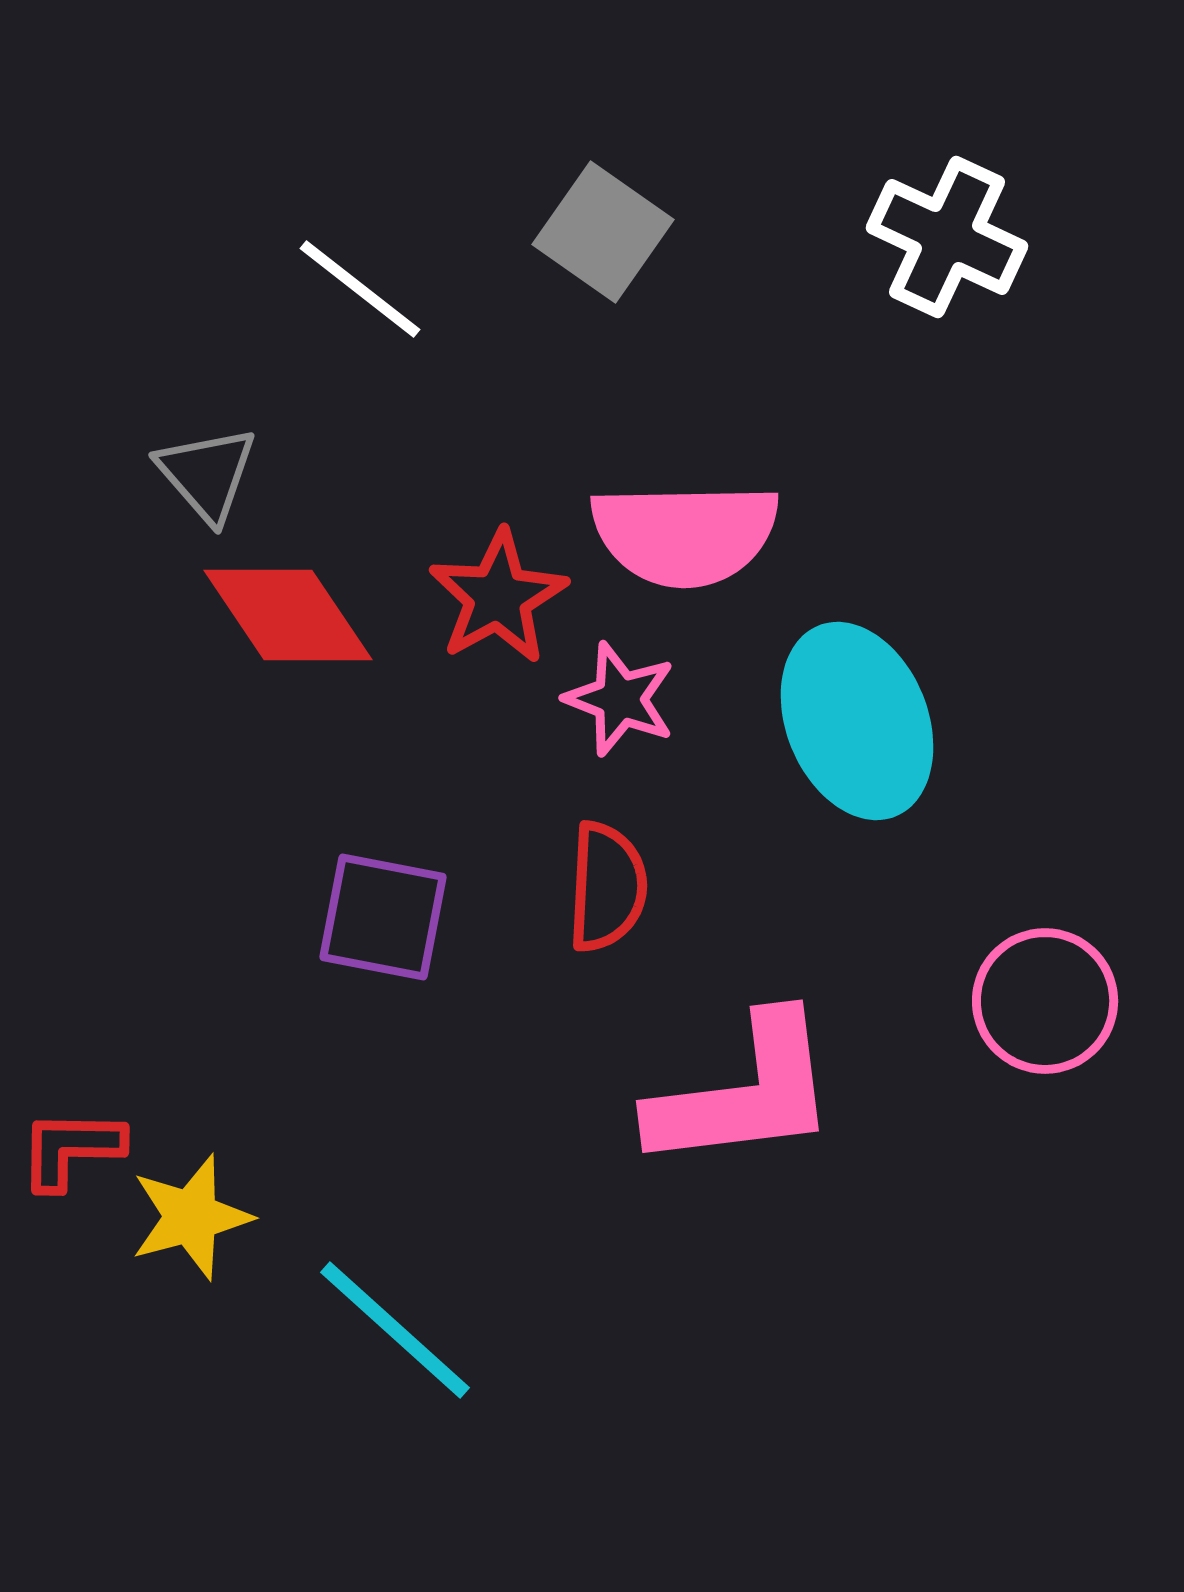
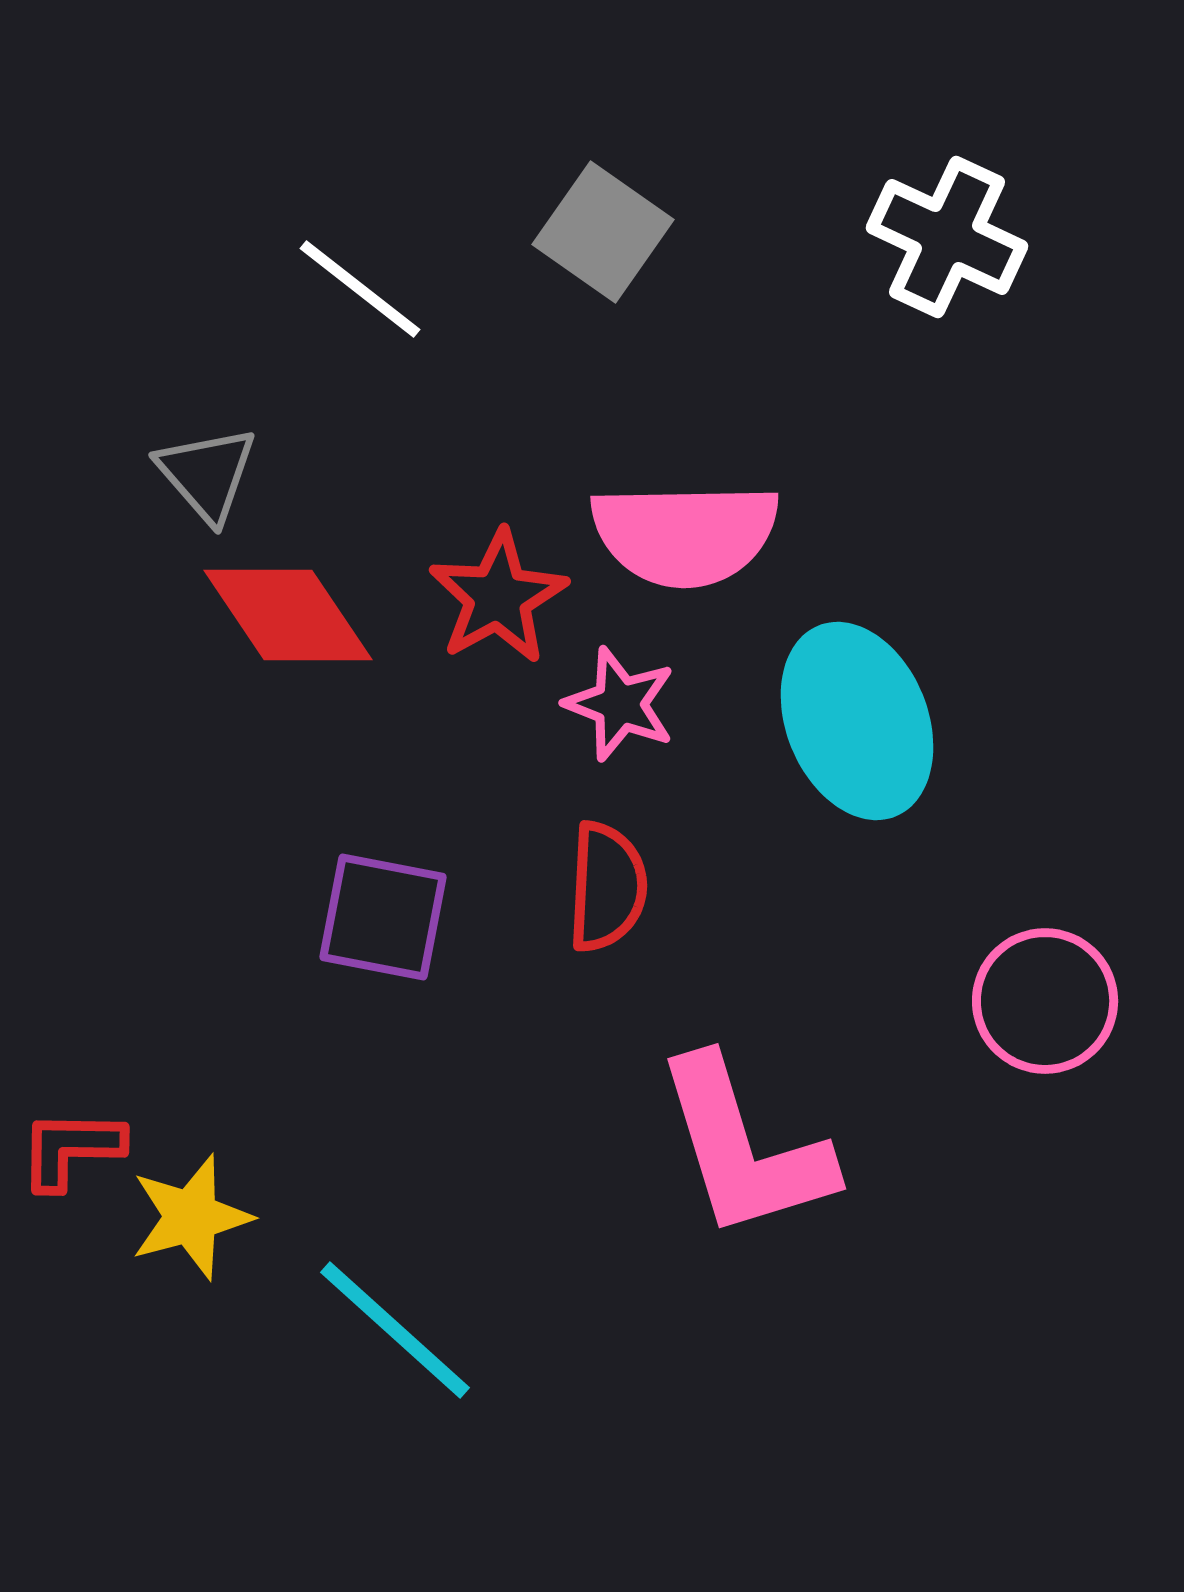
pink star: moved 5 px down
pink L-shape: moved 55 px down; rotated 80 degrees clockwise
